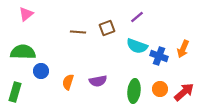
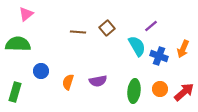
purple line: moved 14 px right, 9 px down
brown square: rotated 21 degrees counterclockwise
cyan semicircle: rotated 140 degrees counterclockwise
green semicircle: moved 5 px left, 8 px up
